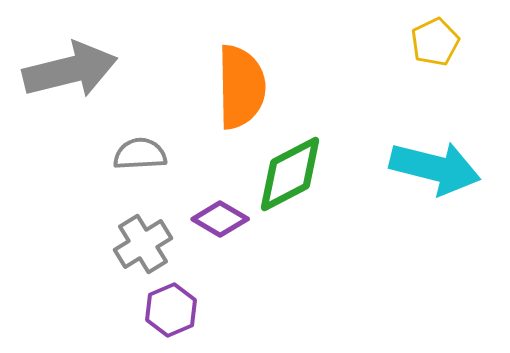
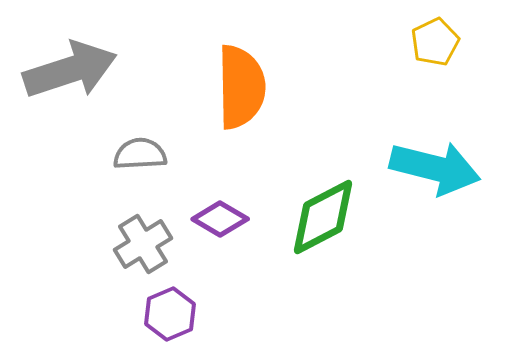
gray arrow: rotated 4 degrees counterclockwise
green diamond: moved 33 px right, 43 px down
purple hexagon: moved 1 px left, 4 px down
